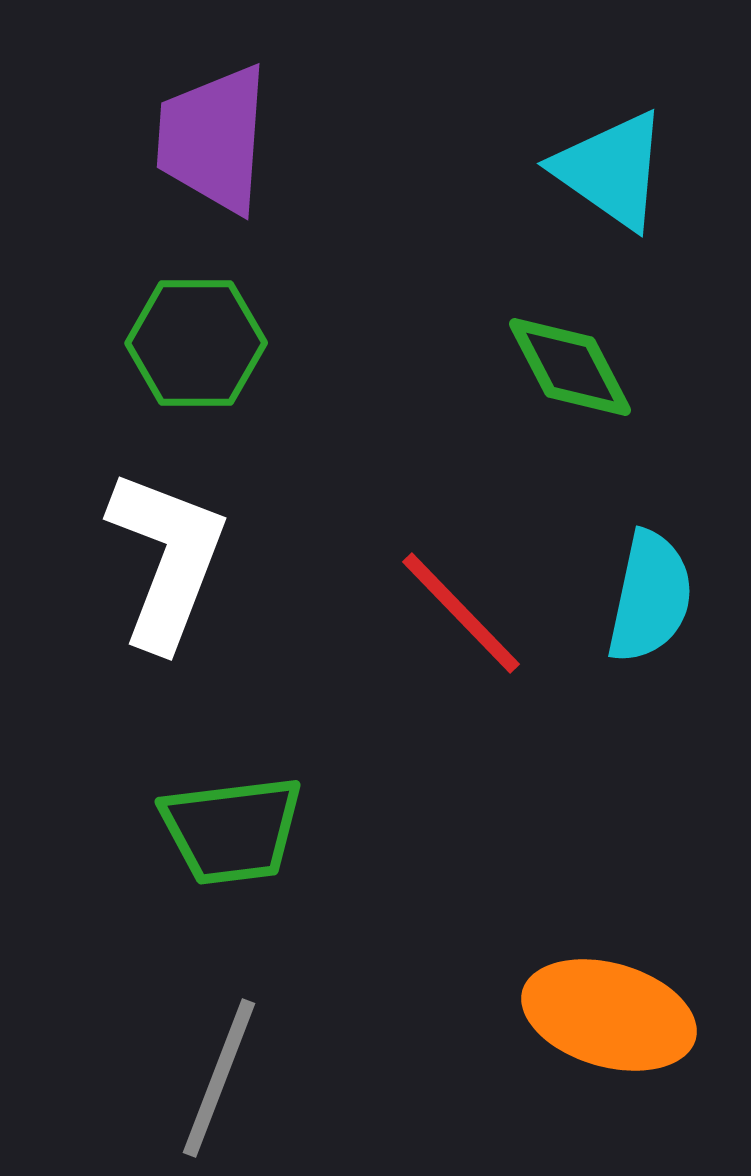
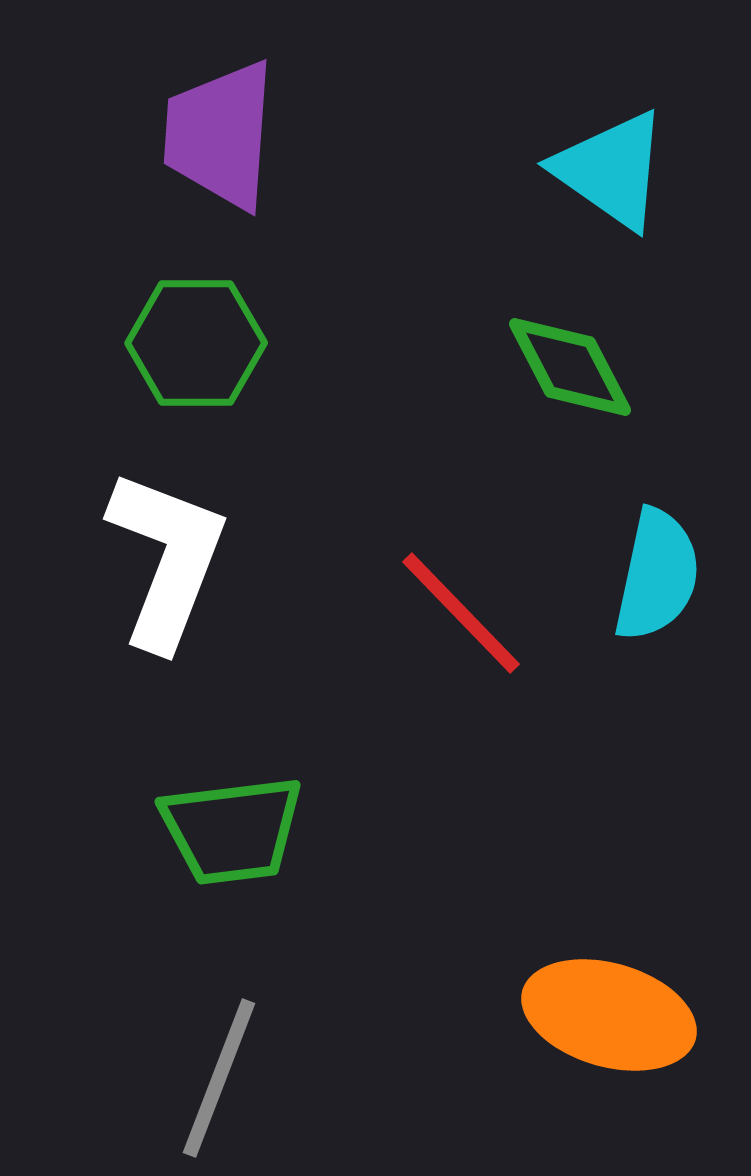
purple trapezoid: moved 7 px right, 4 px up
cyan semicircle: moved 7 px right, 22 px up
